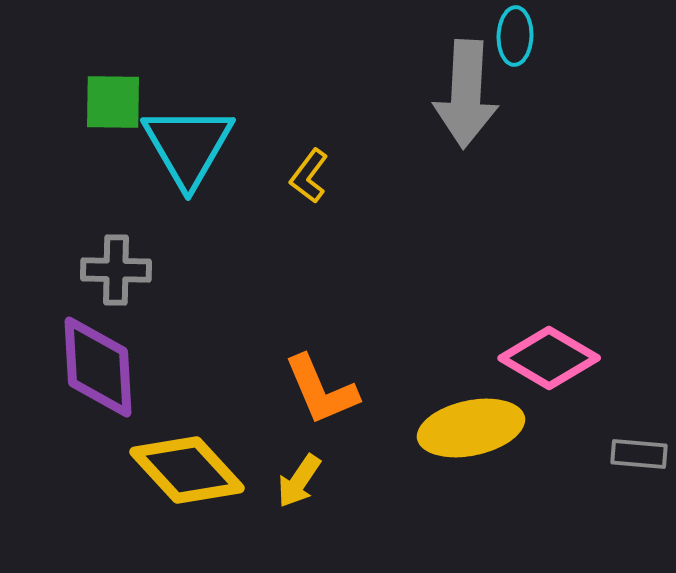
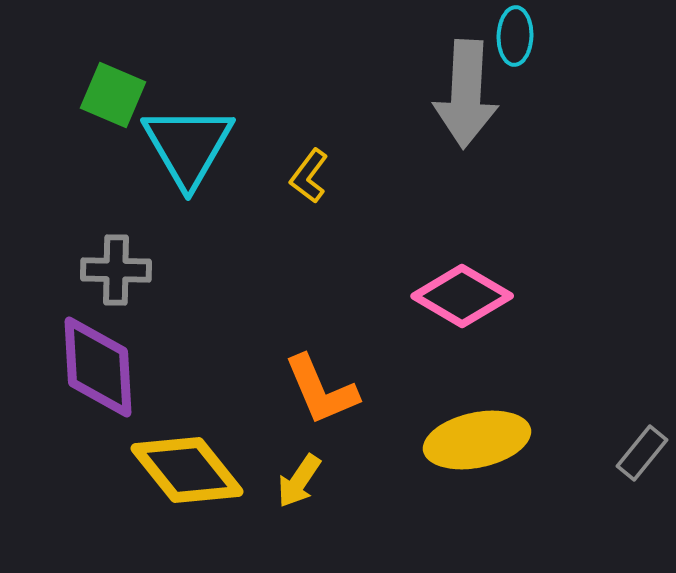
green square: moved 7 px up; rotated 22 degrees clockwise
pink diamond: moved 87 px left, 62 px up
yellow ellipse: moved 6 px right, 12 px down
gray rectangle: moved 3 px right, 1 px up; rotated 56 degrees counterclockwise
yellow diamond: rotated 4 degrees clockwise
